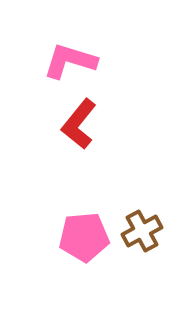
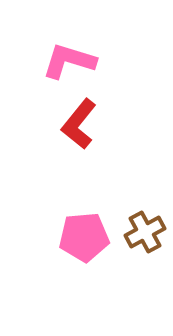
pink L-shape: moved 1 px left
brown cross: moved 3 px right, 1 px down
